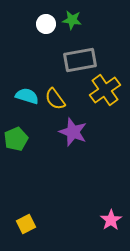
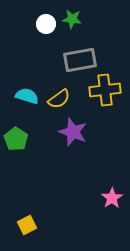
green star: moved 1 px up
yellow cross: rotated 28 degrees clockwise
yellow semicircle: moved 4 px right; rotated 90 degrees counterclockwise
green pentagon: rotated 15 degrees counterclockwise
pink star: moved 1 px right, 22 px up
yellow square: moved 1 px right, 1 px down
